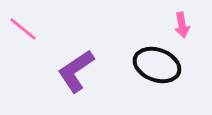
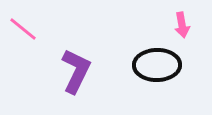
black ellipse: rotated 21 degrees counterclockwise
purple L-shape: rotated 150 degrees clockwise
